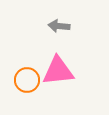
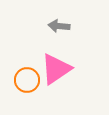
pink triangle: moved 2 px left, 2 px up; rotated 28 degrees counterclockwise
